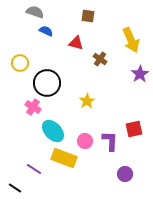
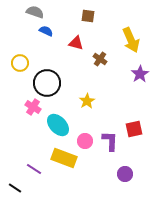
cyan ellipse: moved 5 px right, 6 px up
